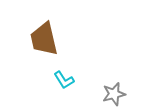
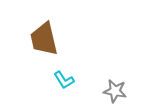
gray star: moved 1 px right, 3 px up; rotated 25 degrees clockwise
